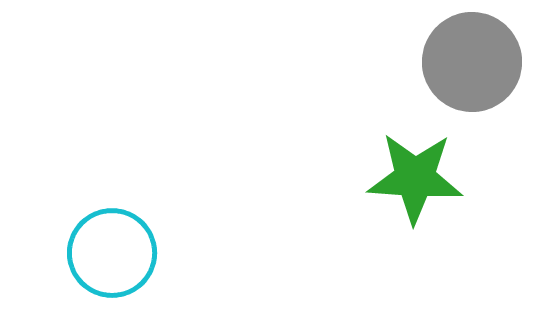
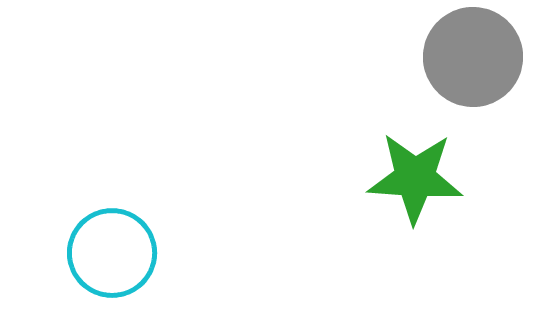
gray circle: moved 1 px right, 5 px up
